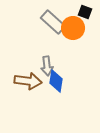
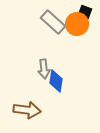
orange circle: moved 4 px right, 4 px up
gray arrow: moved 3 px left, 3 px down
brown arrow: moved 1 px left, 29 px down
